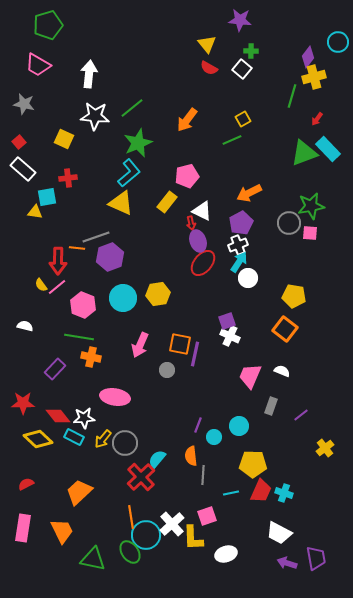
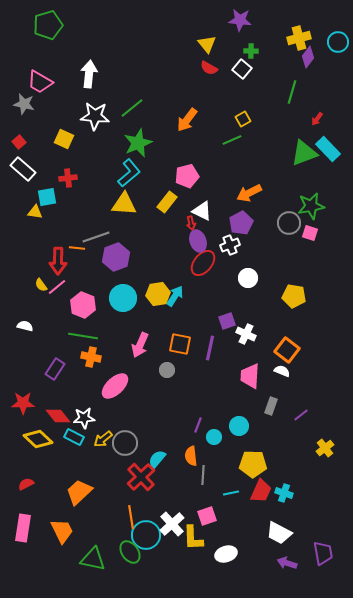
pink trapezoid at (38, 65): moved 2 px right, 17 px down
yellow cross at (314, 77): moved 15 px left, 39 px up
green line at (292, 96): moved 4 px up
yellow triangle at (121, 203): moved 3 px right, 1 px down; rotated 20 degrees counterclockwise
pink square at (310, 233): rotated 14 degrees clockwise
white cross at (238, 245): moved 8 px left
purple hexagon at (110, 257): moved 6 px right
cyan arrow at (239, 262): moved 64 px left, 34 px down
orange square at (285, 329): moved 2 px right, 21 px down
white cross at (230, 336): moved 16 px right, 2 px up
green line at (79, 337): moved 4 px right, 1 px up
purple line at (195, 354): moved 15 px right, 6 px up
purple rectangle at (55, 369): rotated 10 degrees counterclockwise
pink trapezoid at (250, 376): rotated 20 degrees counterclockwise
pink ellipse at (115, 397): moved 11 px up; rotated 52 degrees counterclockwise
yellow arrow at (103, 439): rotated 12 degrees clockwise
purple trapezoid at (316, 558): moved 7 px right, 5 px up
